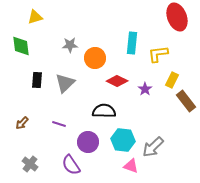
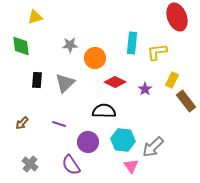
yellow L-shape: moved 1 px left, 2 px up
red diamond: moved 2 px left, 1 px down
pink triangle: rotated 35 degrees clockwise
